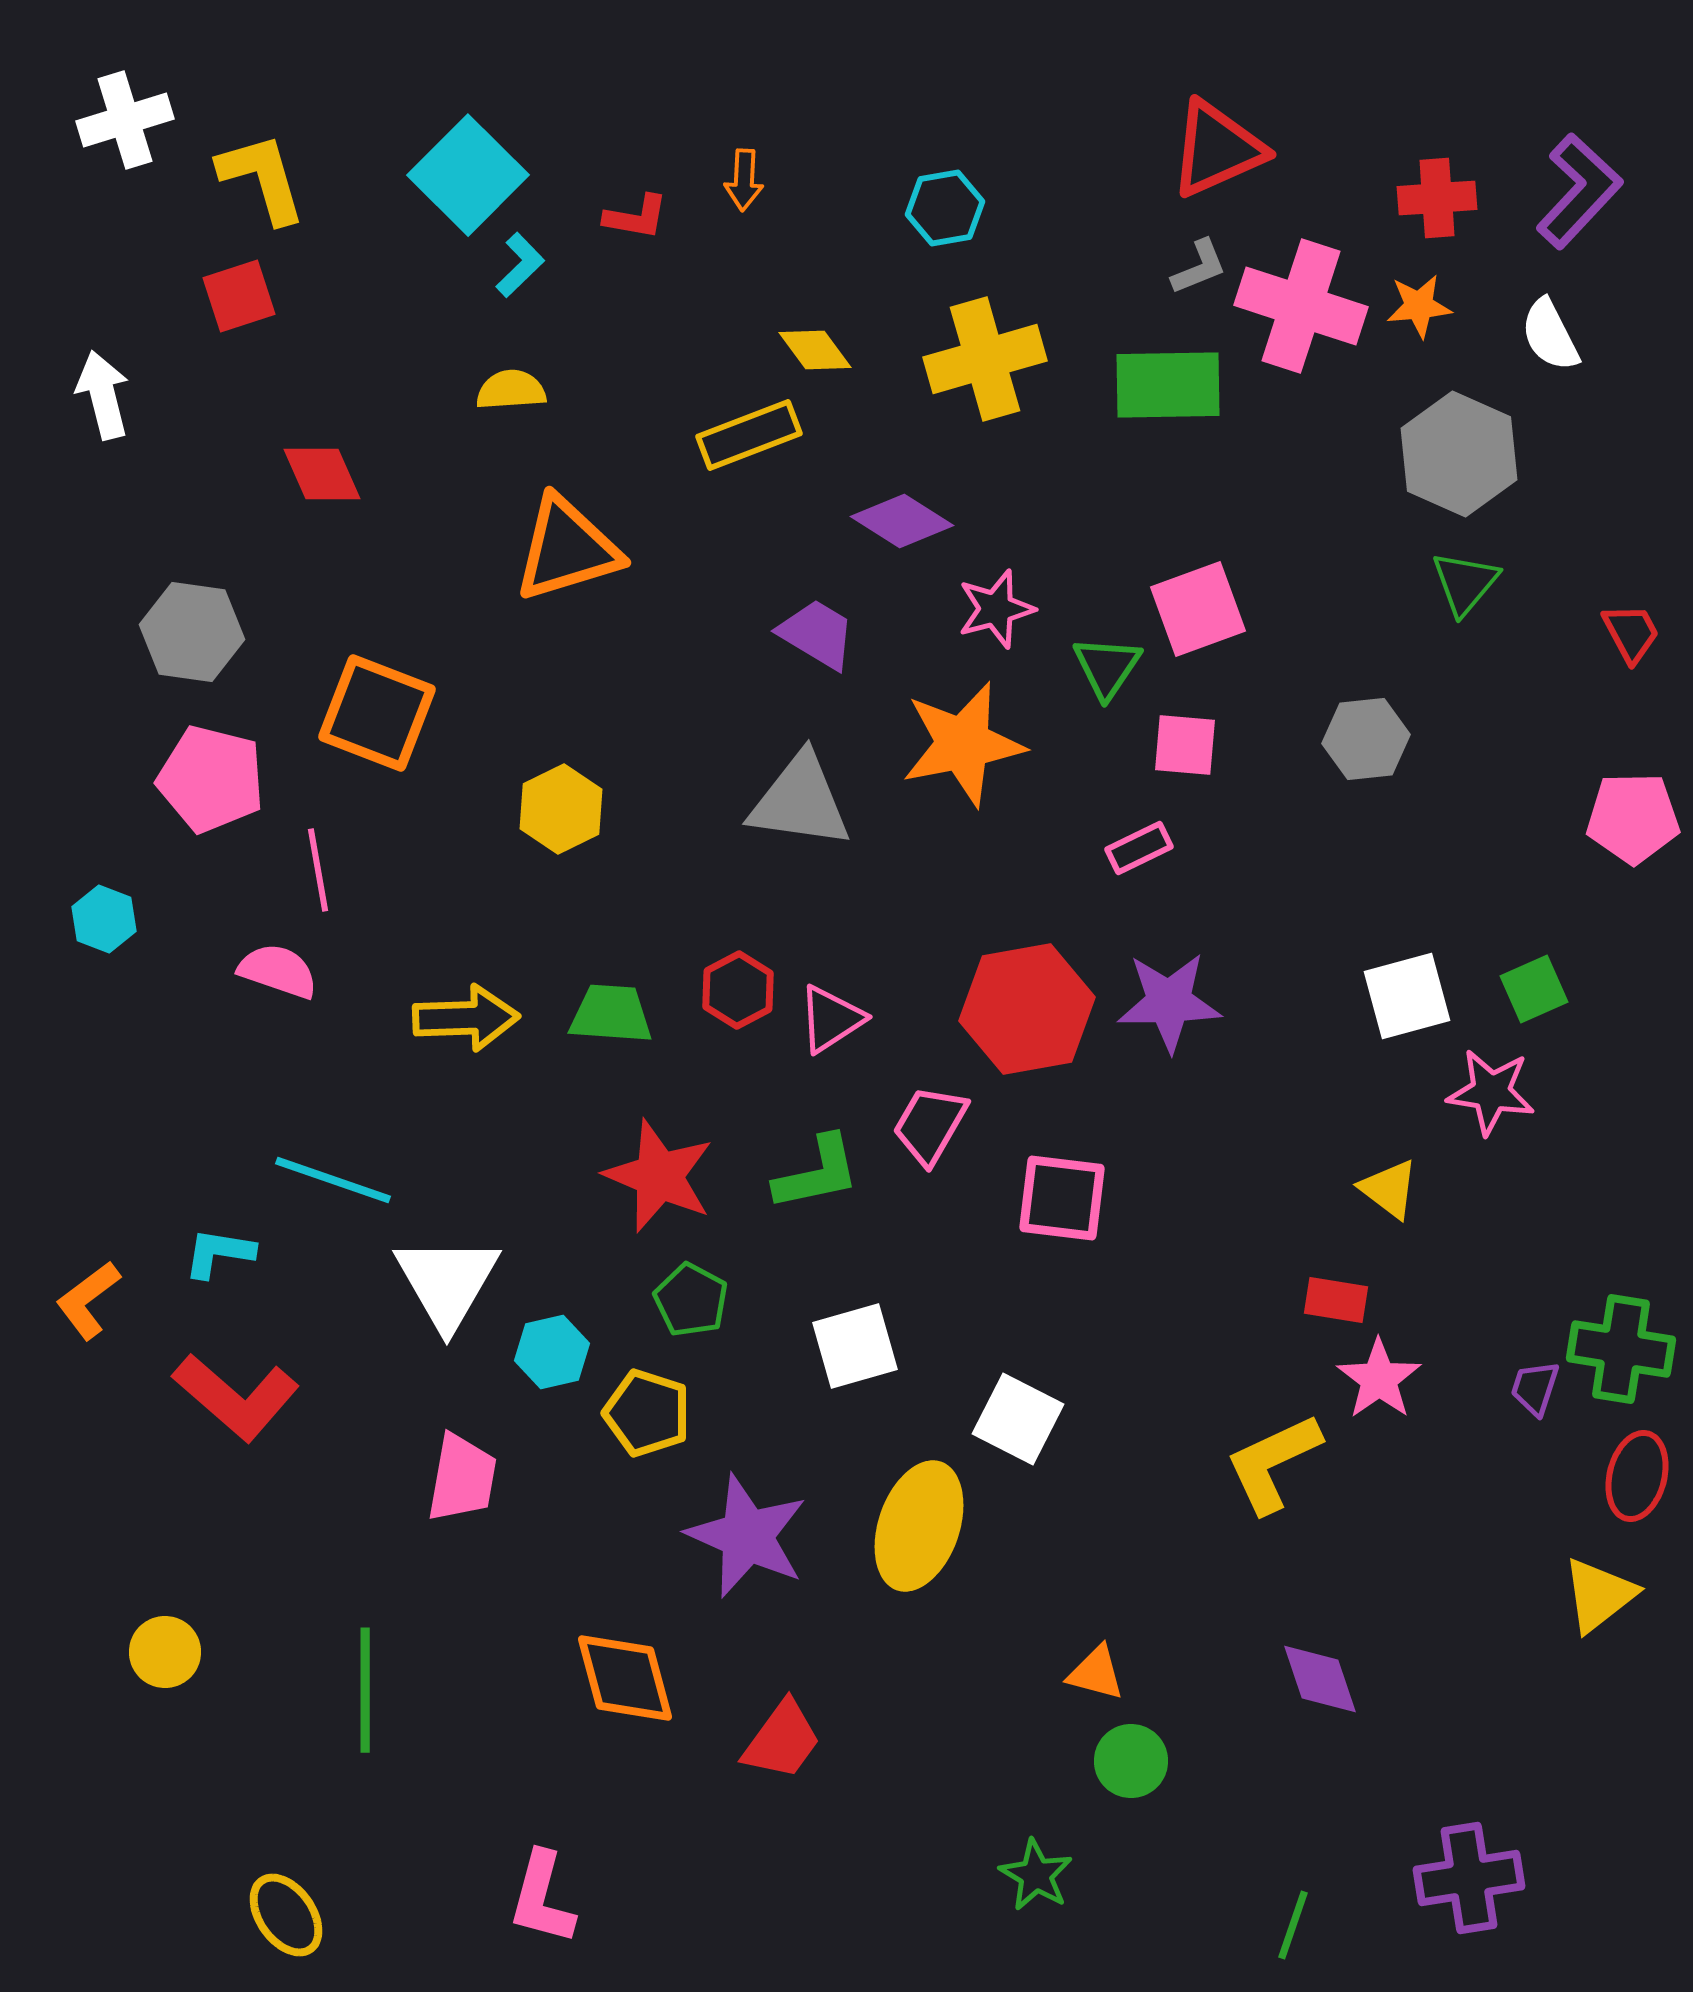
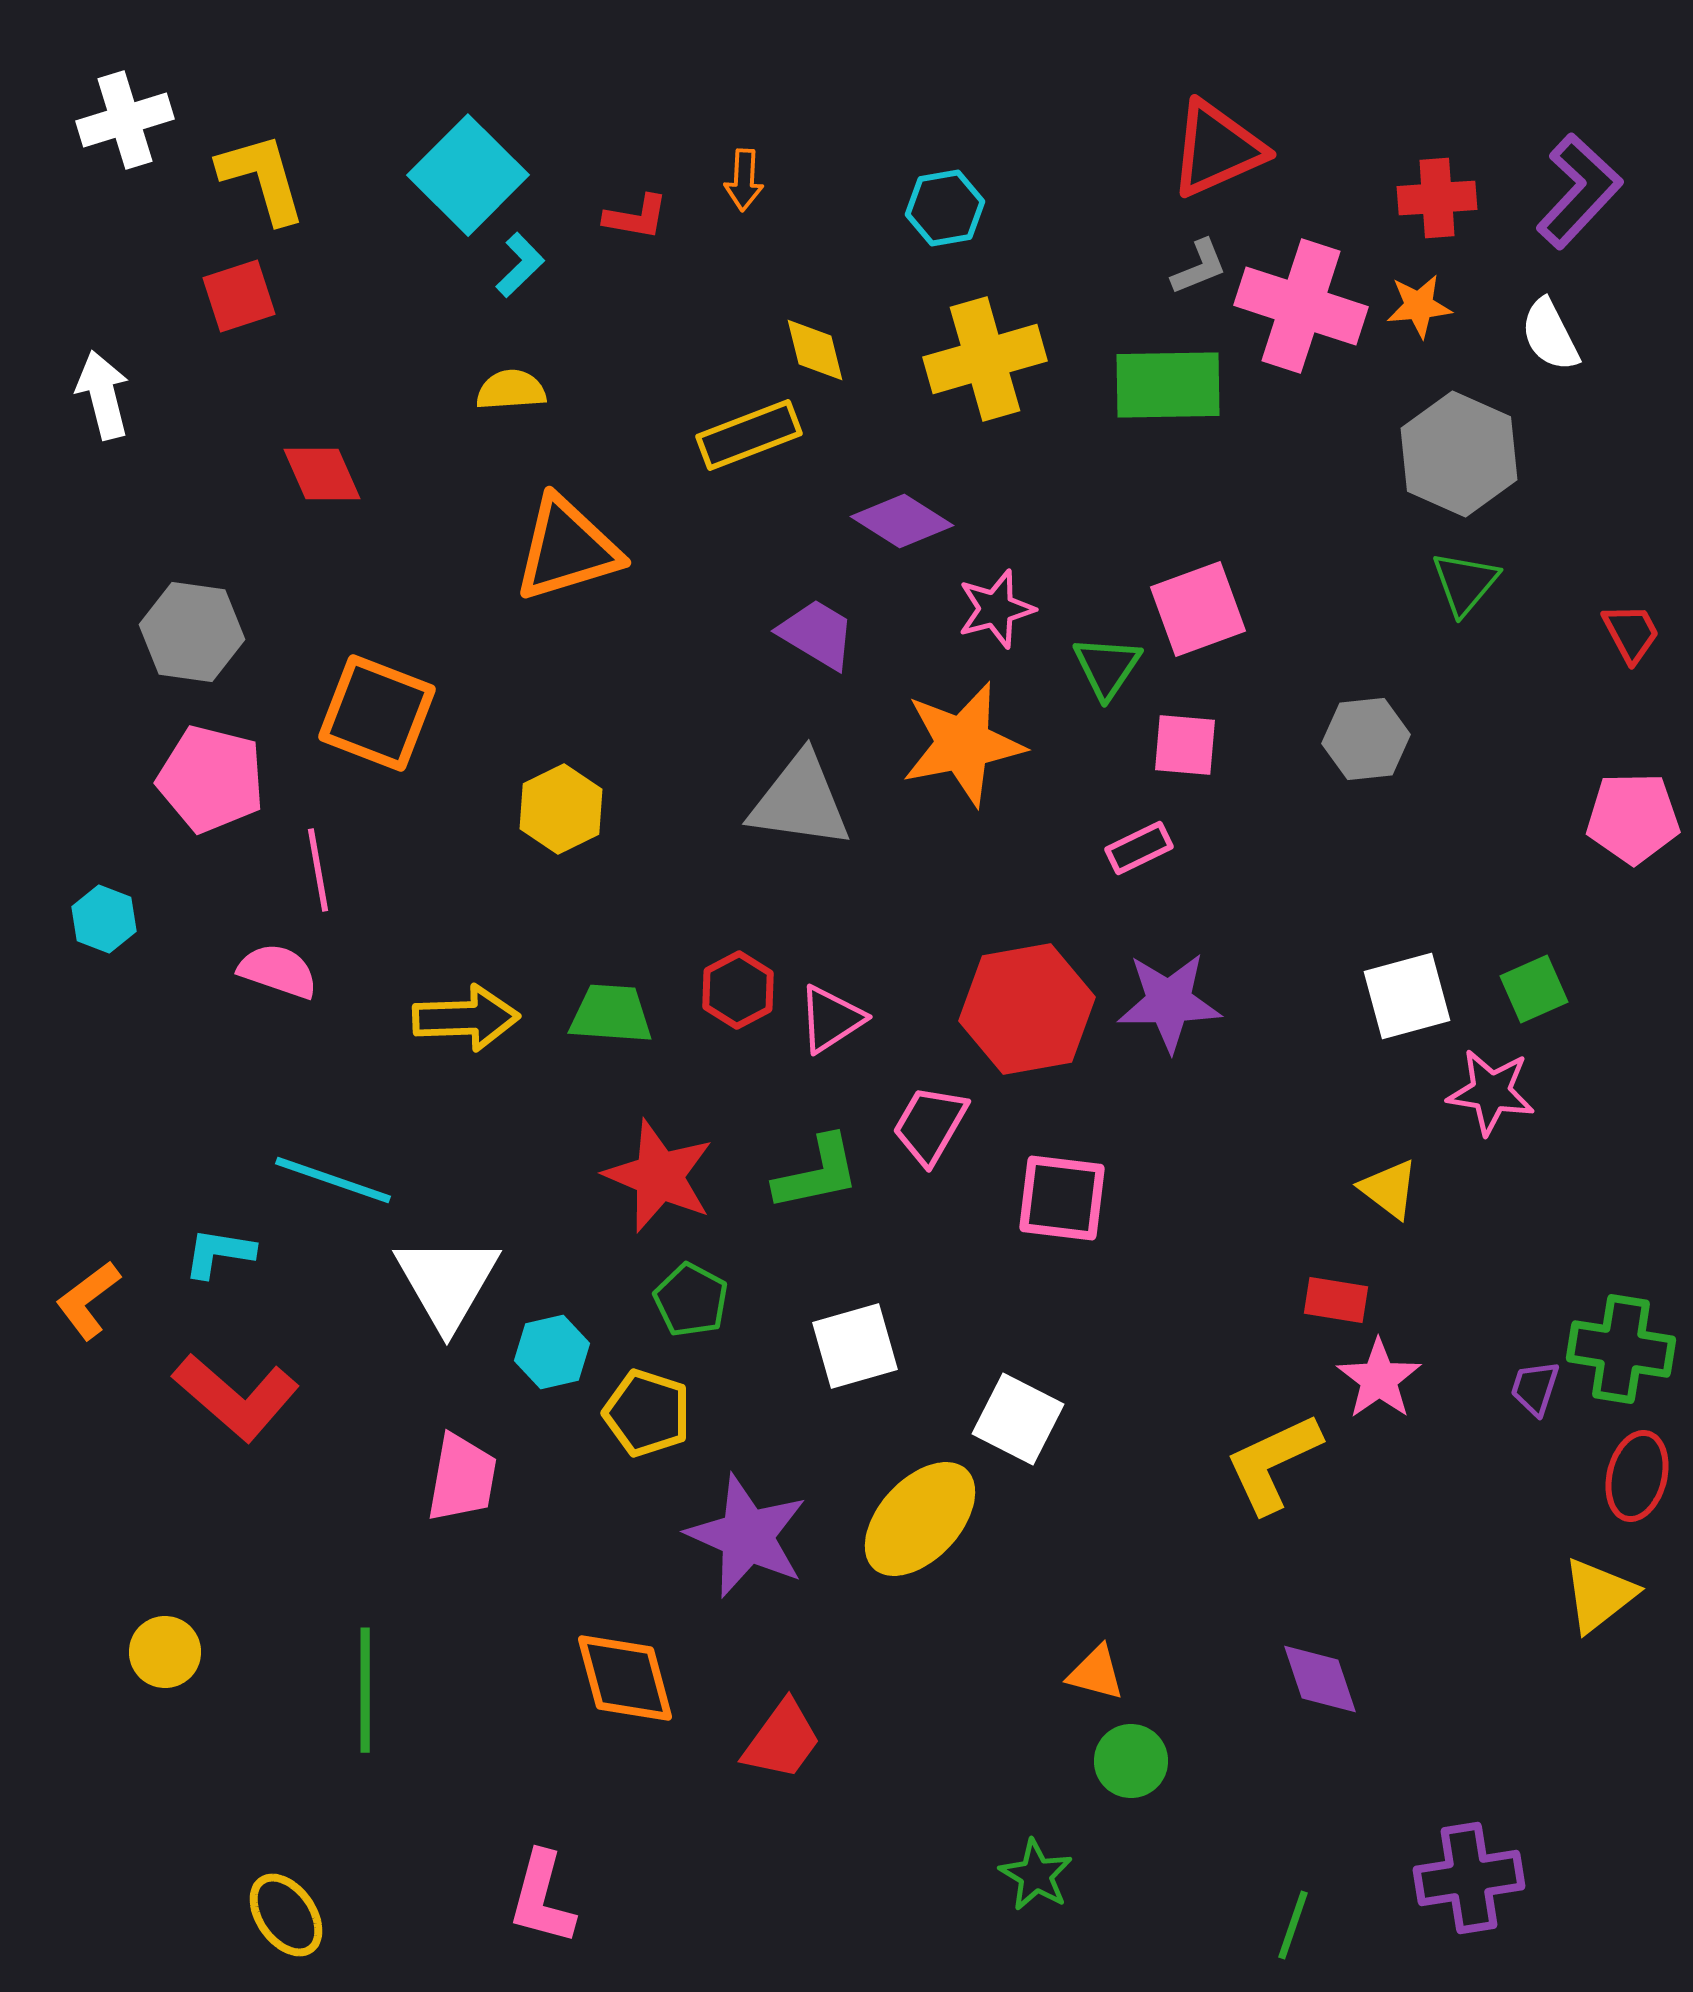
yellow diamond at (815, 350): rotated 22 degrees clockwise
yellow ellipse at (919, 1526): moved 1 px right, 7 px up; rotated 24 degrees clockwise
